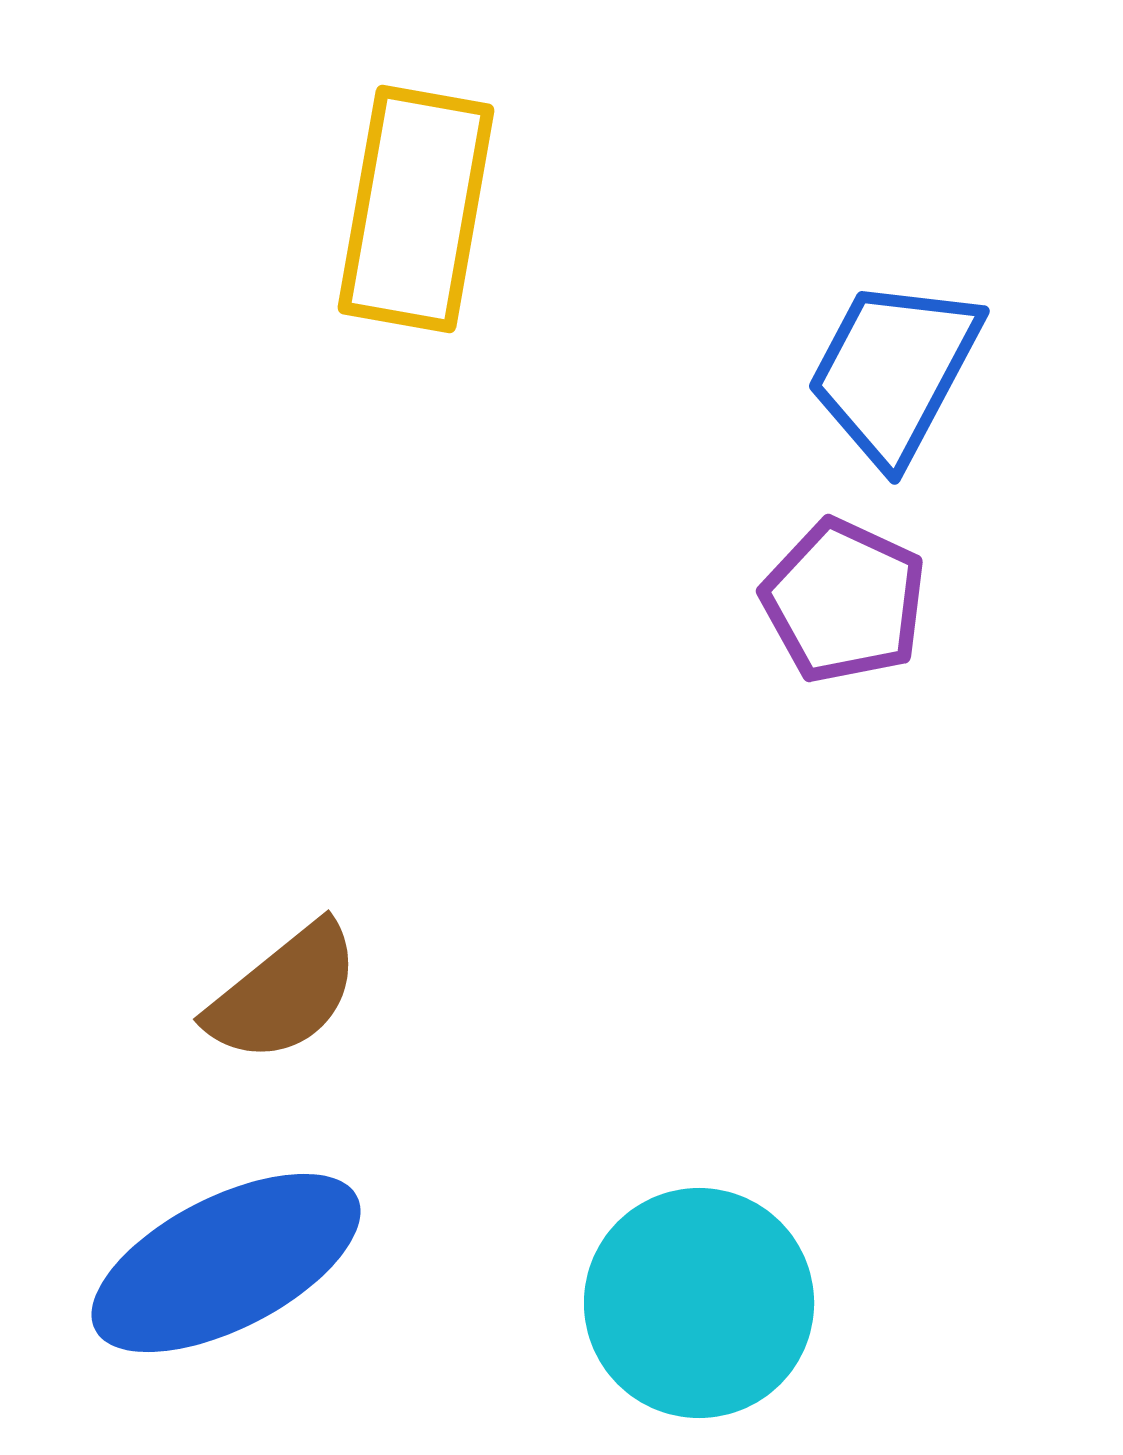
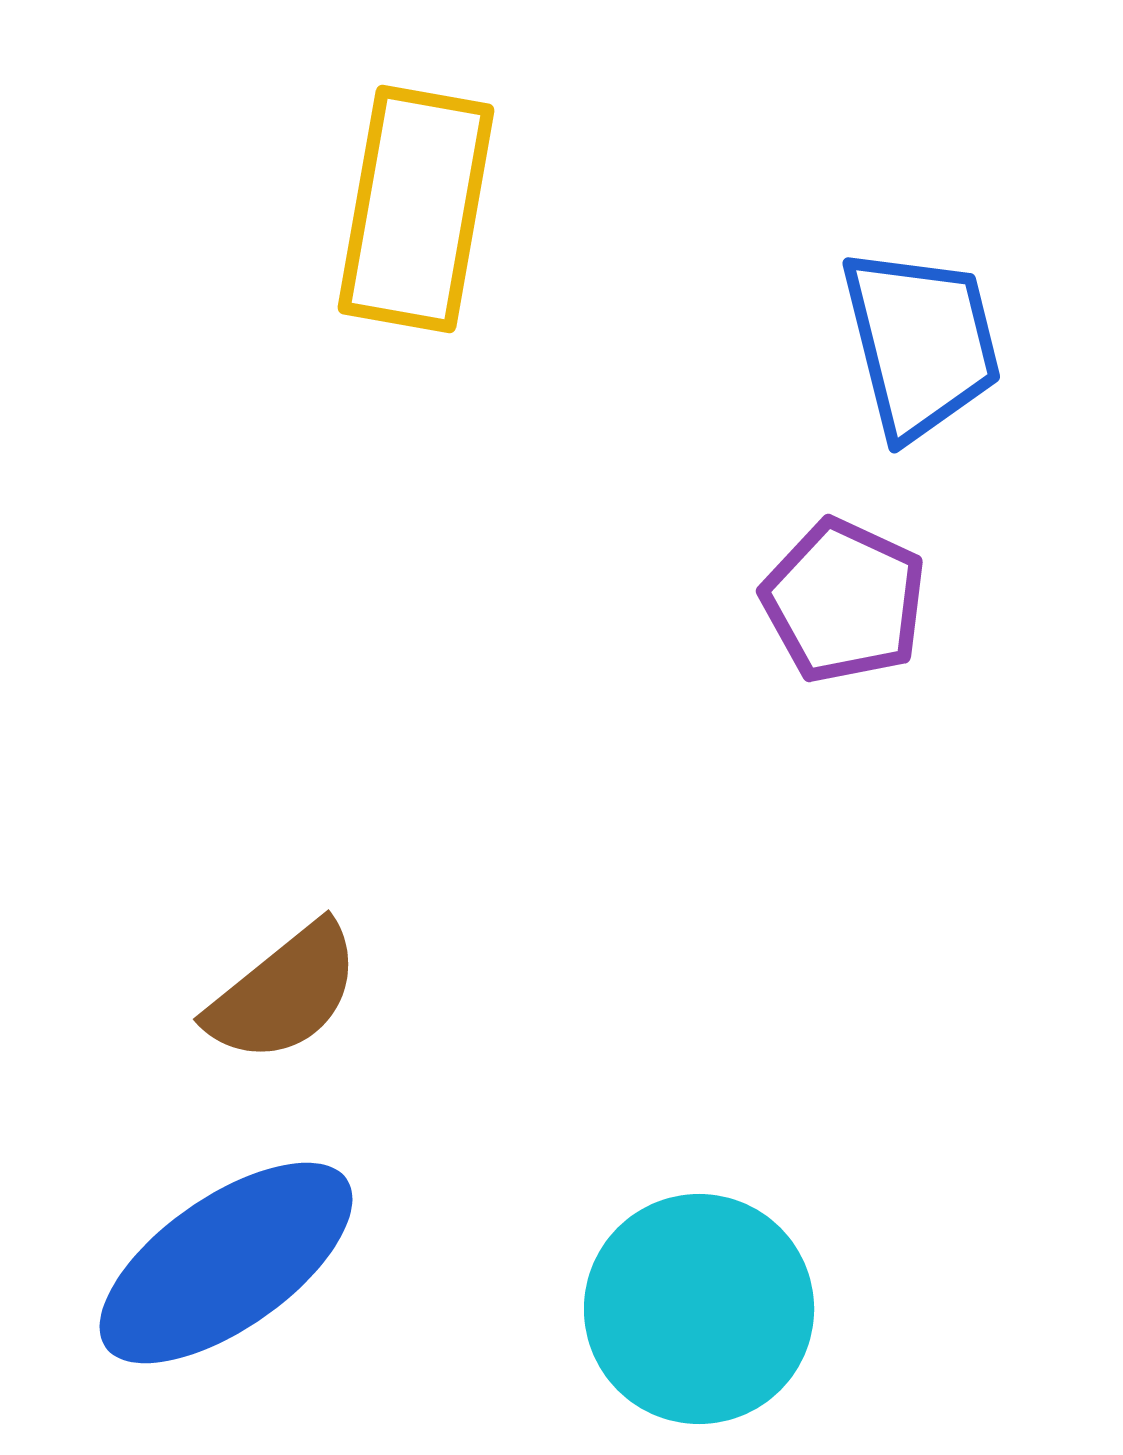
blue trapezoid: moved 27 px right, 28 px up; rotated 138 degrees clockwise
blue ellipse: rotated 8 degrees counterclockwise
cyan circle: moved 6 px down
